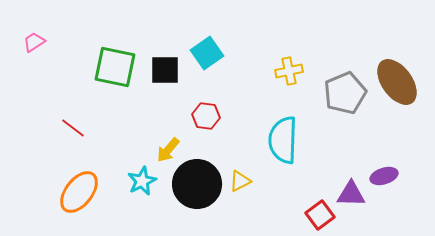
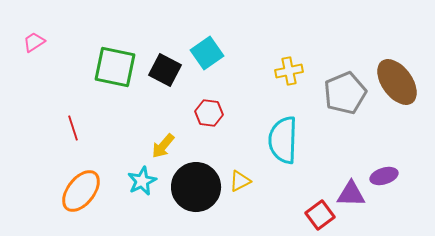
black square: rotated 28 degrees clockwise
red hexagon: moved 3 px right, 3 px up
red line: rotated 35 degrees clockwise
yellow arrow: moved 5 px left, 4 px up
black circle: moved 1 px left, 3 px down
orange ellipse: moved 2 px right, 1 px up
